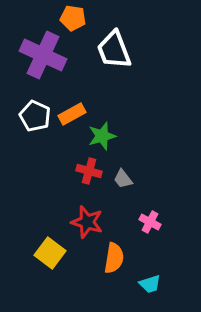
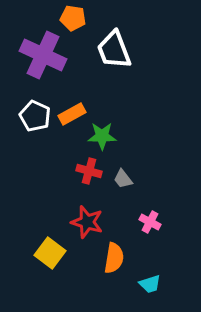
green star: rotated 16 degrees clockwise
